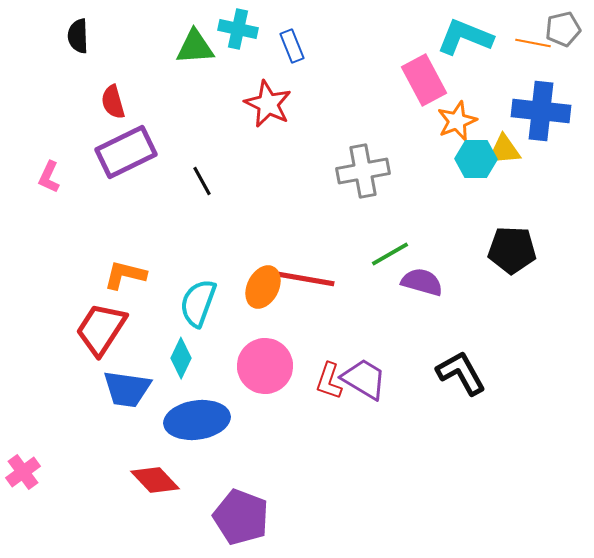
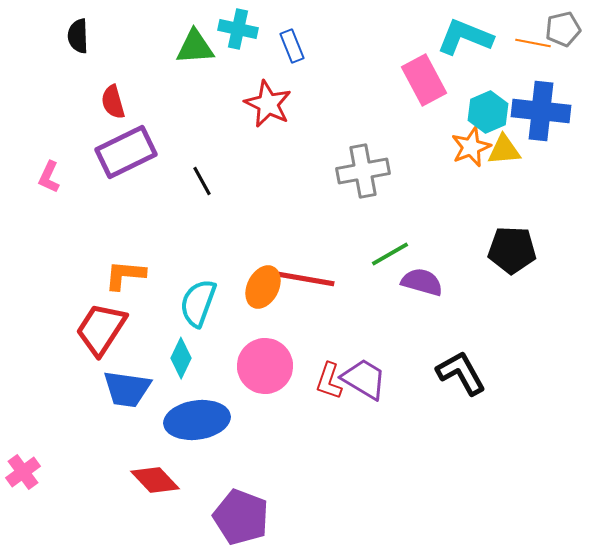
orange star: moved 14 px right, 26 px down
cyan hexagon: moved 12 px right, 47 px up; rotated 24 degrees counterclockwise
orange L-shape: rotated 9 degrees counterclockwise
